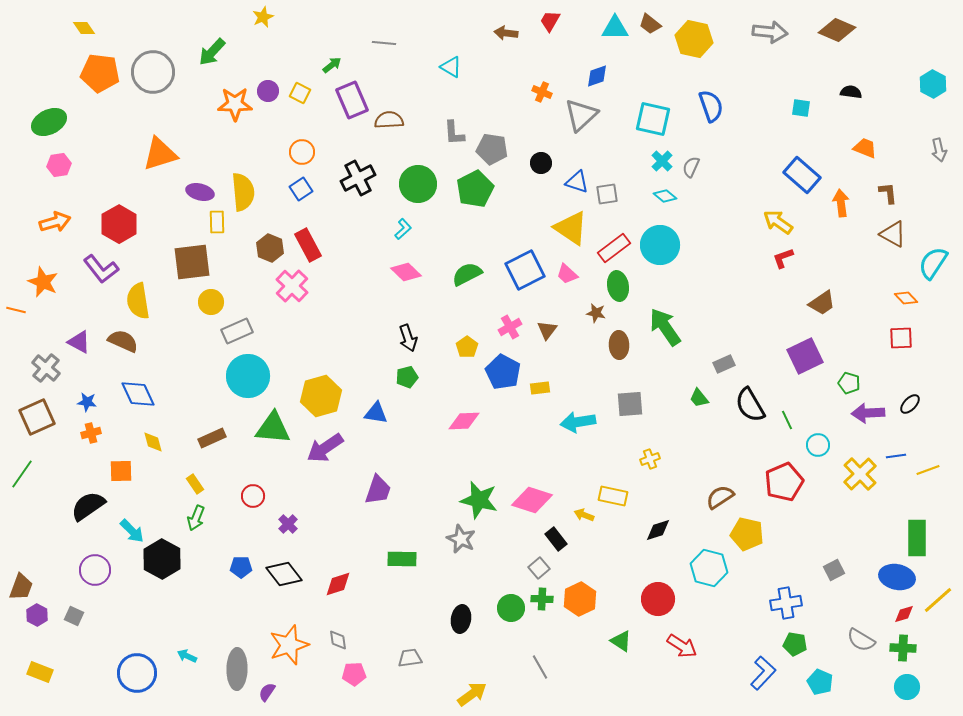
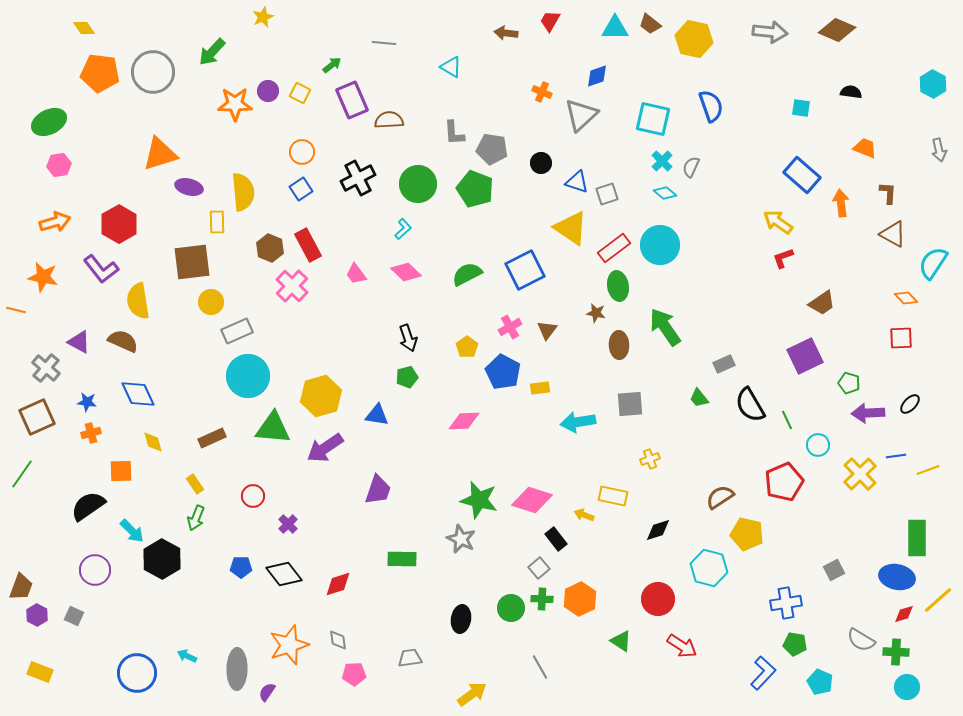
green pentagon at (475, 189): rotated 24 degrees counterclockwise
purple ellipse at (200, 192): moved 11 px left, 5 px up
brown L-shape at (888, 193): rotated 10 degrees clockwise
gray square at (607, 194): rotated 10 degrees counterclockwise
cyan diamond at (665, 196): moved 3 px up
pink trapezoid at (567, 274): moved 211 px left; rotated 10 degrees clockwise
orange star at (43, 282): moved 5 px up; rotated 12 degrees counterclockwise
blue triangle at (376, 413): moved 1 px right, 2 px down
green cross at (903, 648): moved 7 px left, 4 px down
